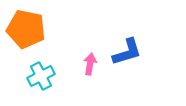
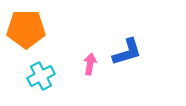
orange pentagon: rotated 12 degrees counterclockwise
